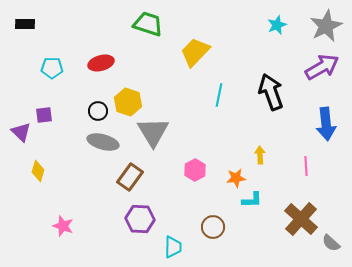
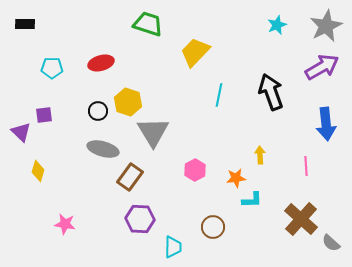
gray ellipse: moved 7 px down
pink star: moved 2 px right, 2 px up; rotated 10 degrees counterclockwise
